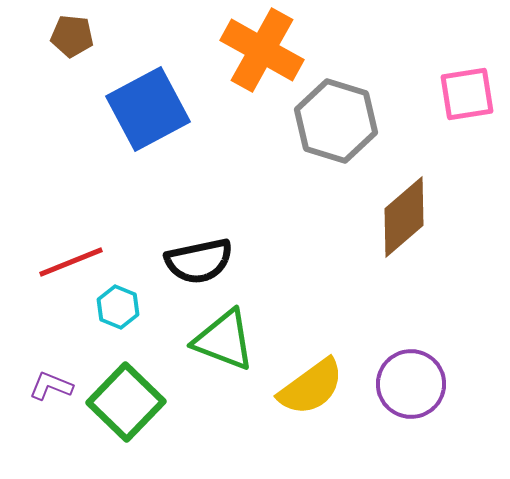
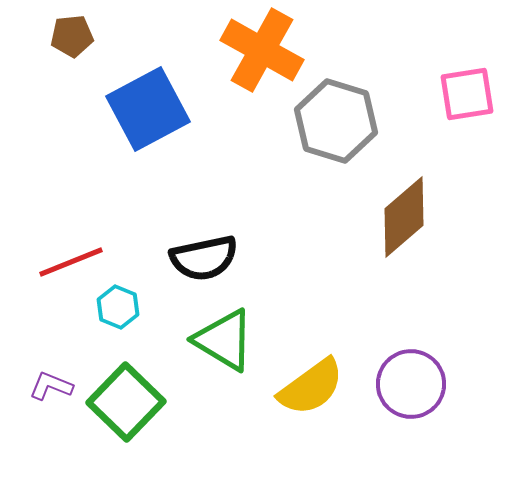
brown pentagon: rotated 12 degrees counterclockwise
black semicircle: moved 5 px right, 3 px up
green triangle: rotated 10 degrees clockwise
